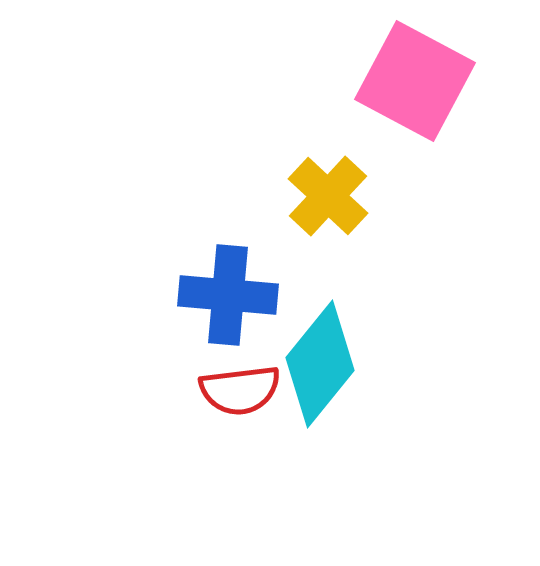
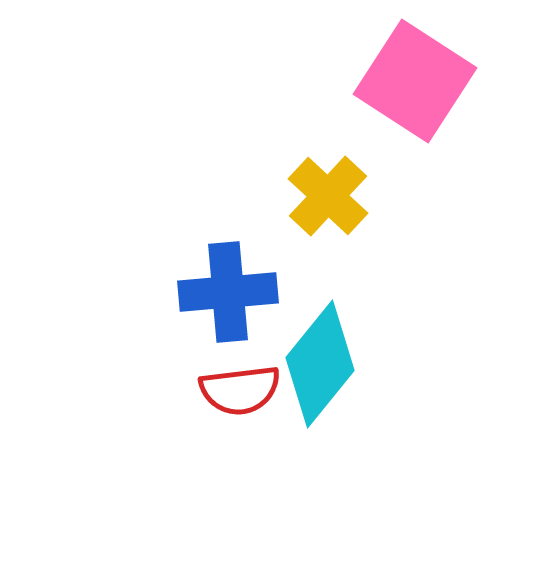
pink square: rotated 5 degrees clockwise
blue cross: moved 3 px up; rotated 10 degrees counterclockwise
